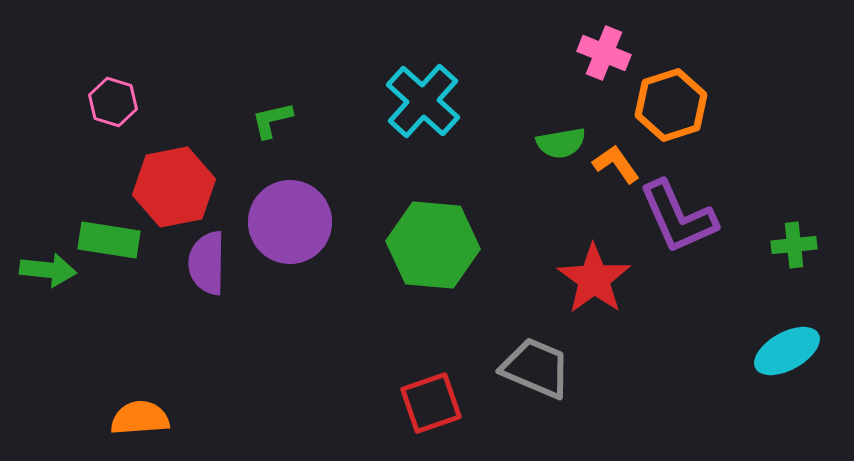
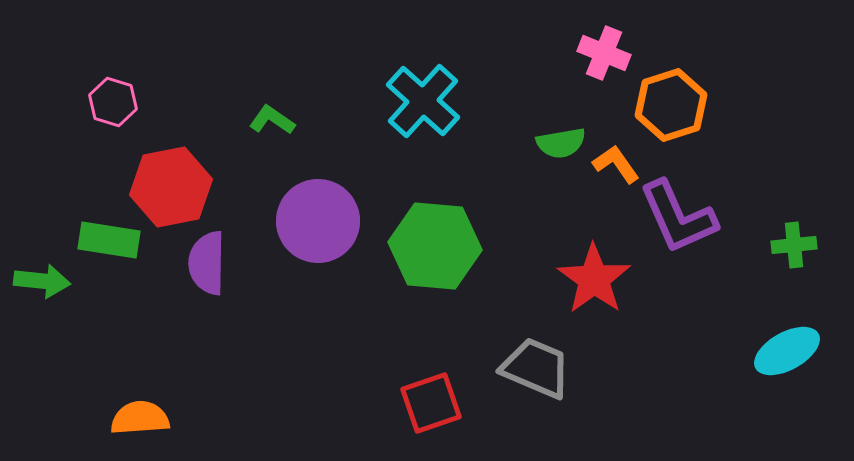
green L-shape: rotated 48 degrees clockwise
red hexagon: moved 3 px left
purple circle: moved 28 px right, 1 px up
green hexagon: moved 2 px right, 1 px down
green arrow: moved 6 px left, 11 px down
